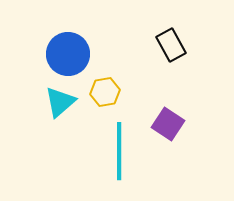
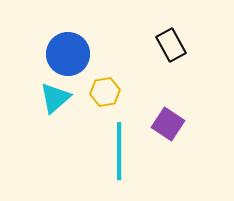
cyan triangle: moved 5 px left, 4 px up
